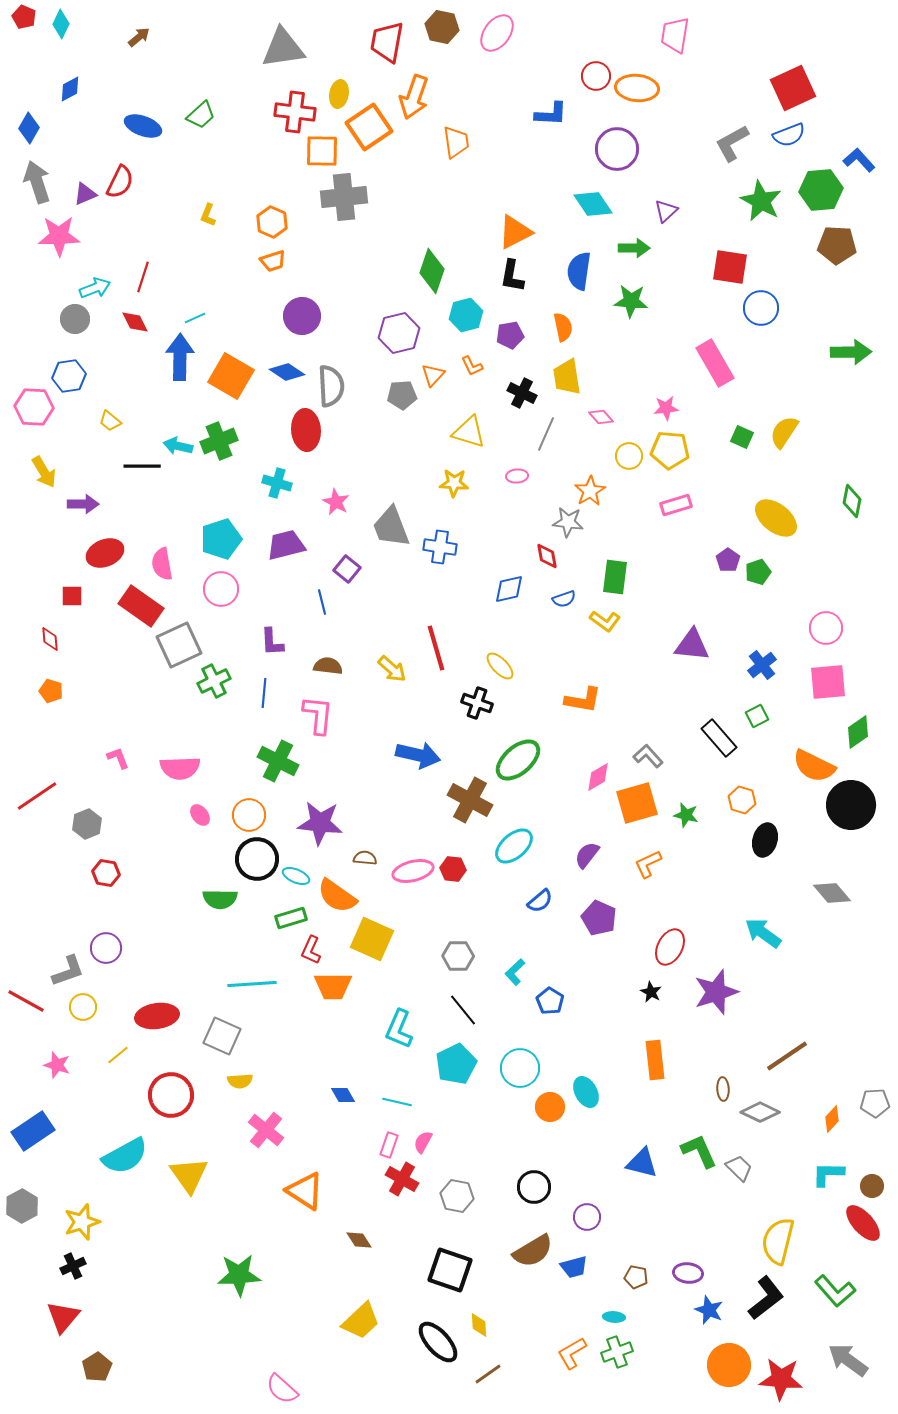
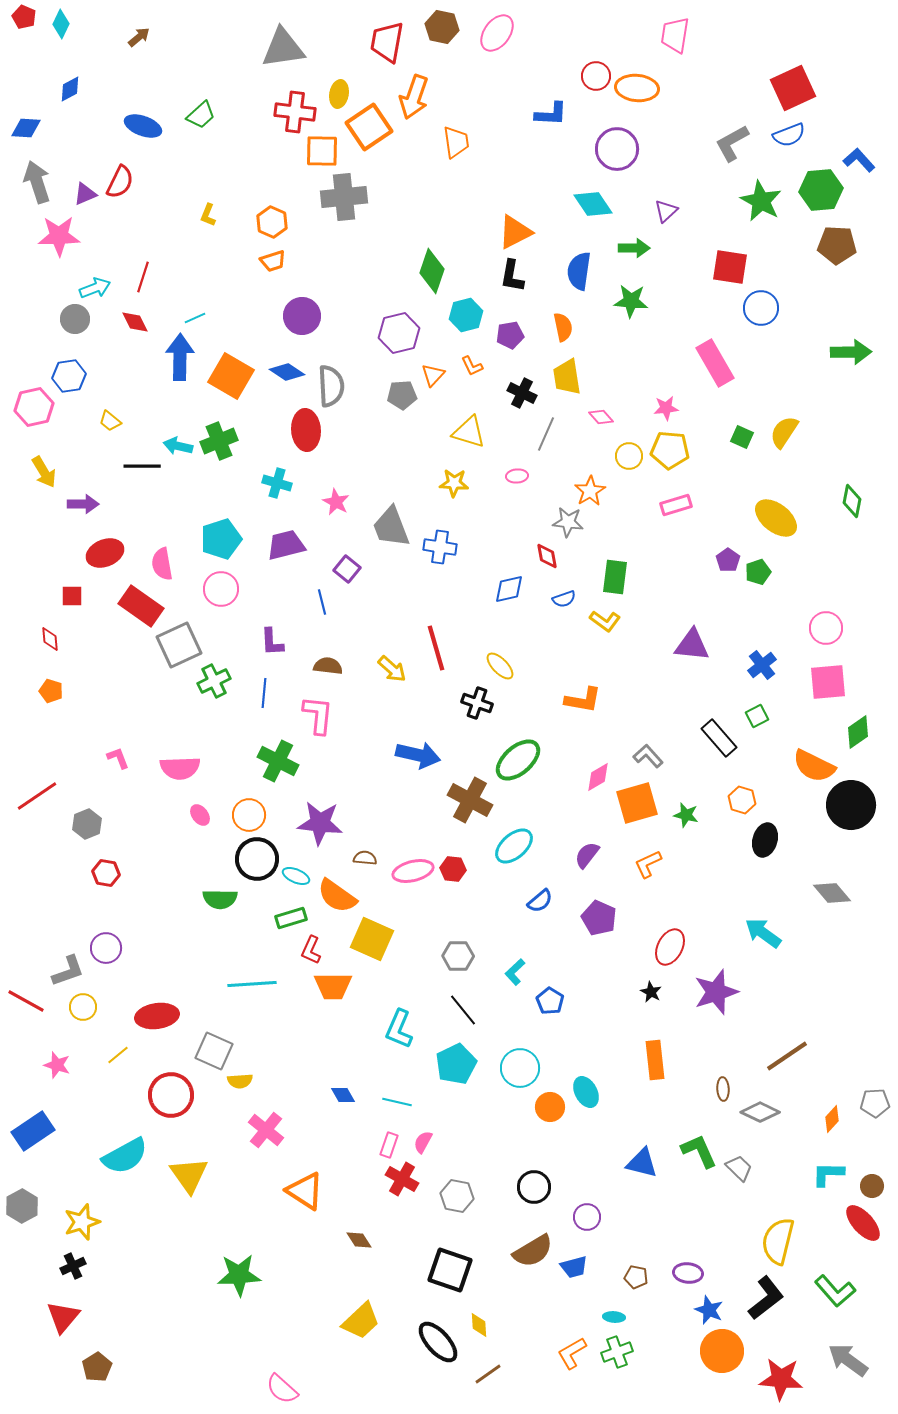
blue diamond at (29, 128): moved 3 px left; rotated 64 degrees clockwise
pink hexagon at (34, 407): rotated 15 degrees counterclockwise
gray square at (222, 1036): moved 8 px left, 15 px down
orange circle at (729, 1365): moved 7 px left, 14 px up
